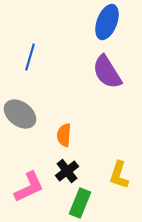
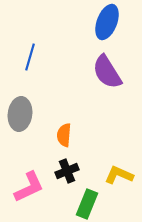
gray ellipse: rotated 60 degrees clockwise
black cross: rotated 15 degrees clockwise
yellow L-shape: rotated 96 degrees clockwise
green rectangle: moved 7 px right, 1 px down
